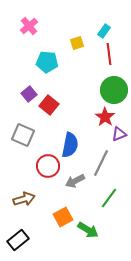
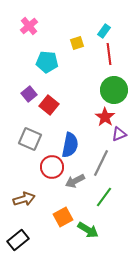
gray square: moved 7 px right, 4 px down
red circle: moved 4 px right, 1 px down
green line: moved 5 px left, 1 px up
